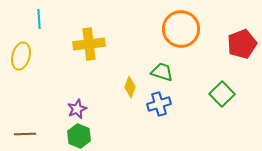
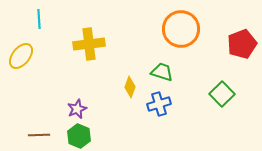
yellow ellipse: rotated 24 degrees clockwise
brown line: moved 14 px right, 1 px down
